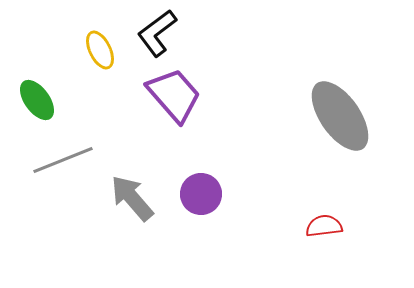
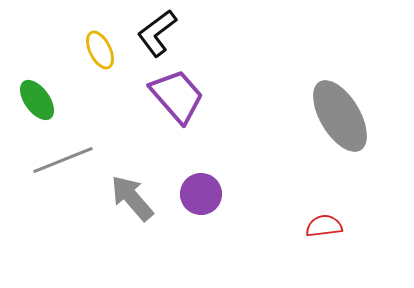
purple trapezoid: moved 3 px right, 1 px down
gray ellipse: rotated 4 degrees clockwise
